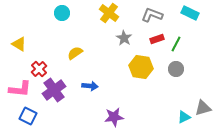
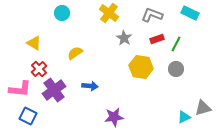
yellow triangle: moved 15 px right, 1 px up
